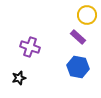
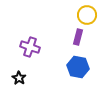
purple rectangle: rotated 63 degrees clockwise
black star: rotated 24 degrees counterclockwise
